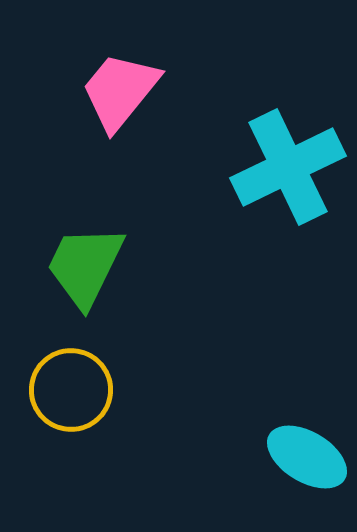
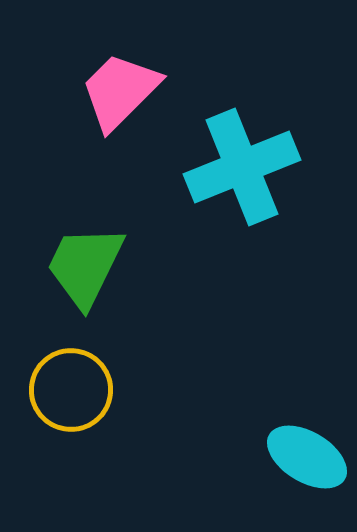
pink trapezoid: rotated 6 degrees clockwise
cyan cross: moved 46 px left; rotated 4 degrees clockwise
